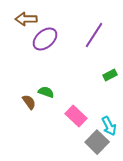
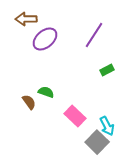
green rectangle: moved 3 px left, 5 px up
pink rectangle: moved 1 px left
cyan arrow: moved 2 px left
